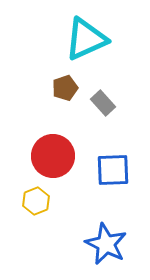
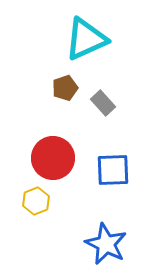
red circle: moved 2 px down
